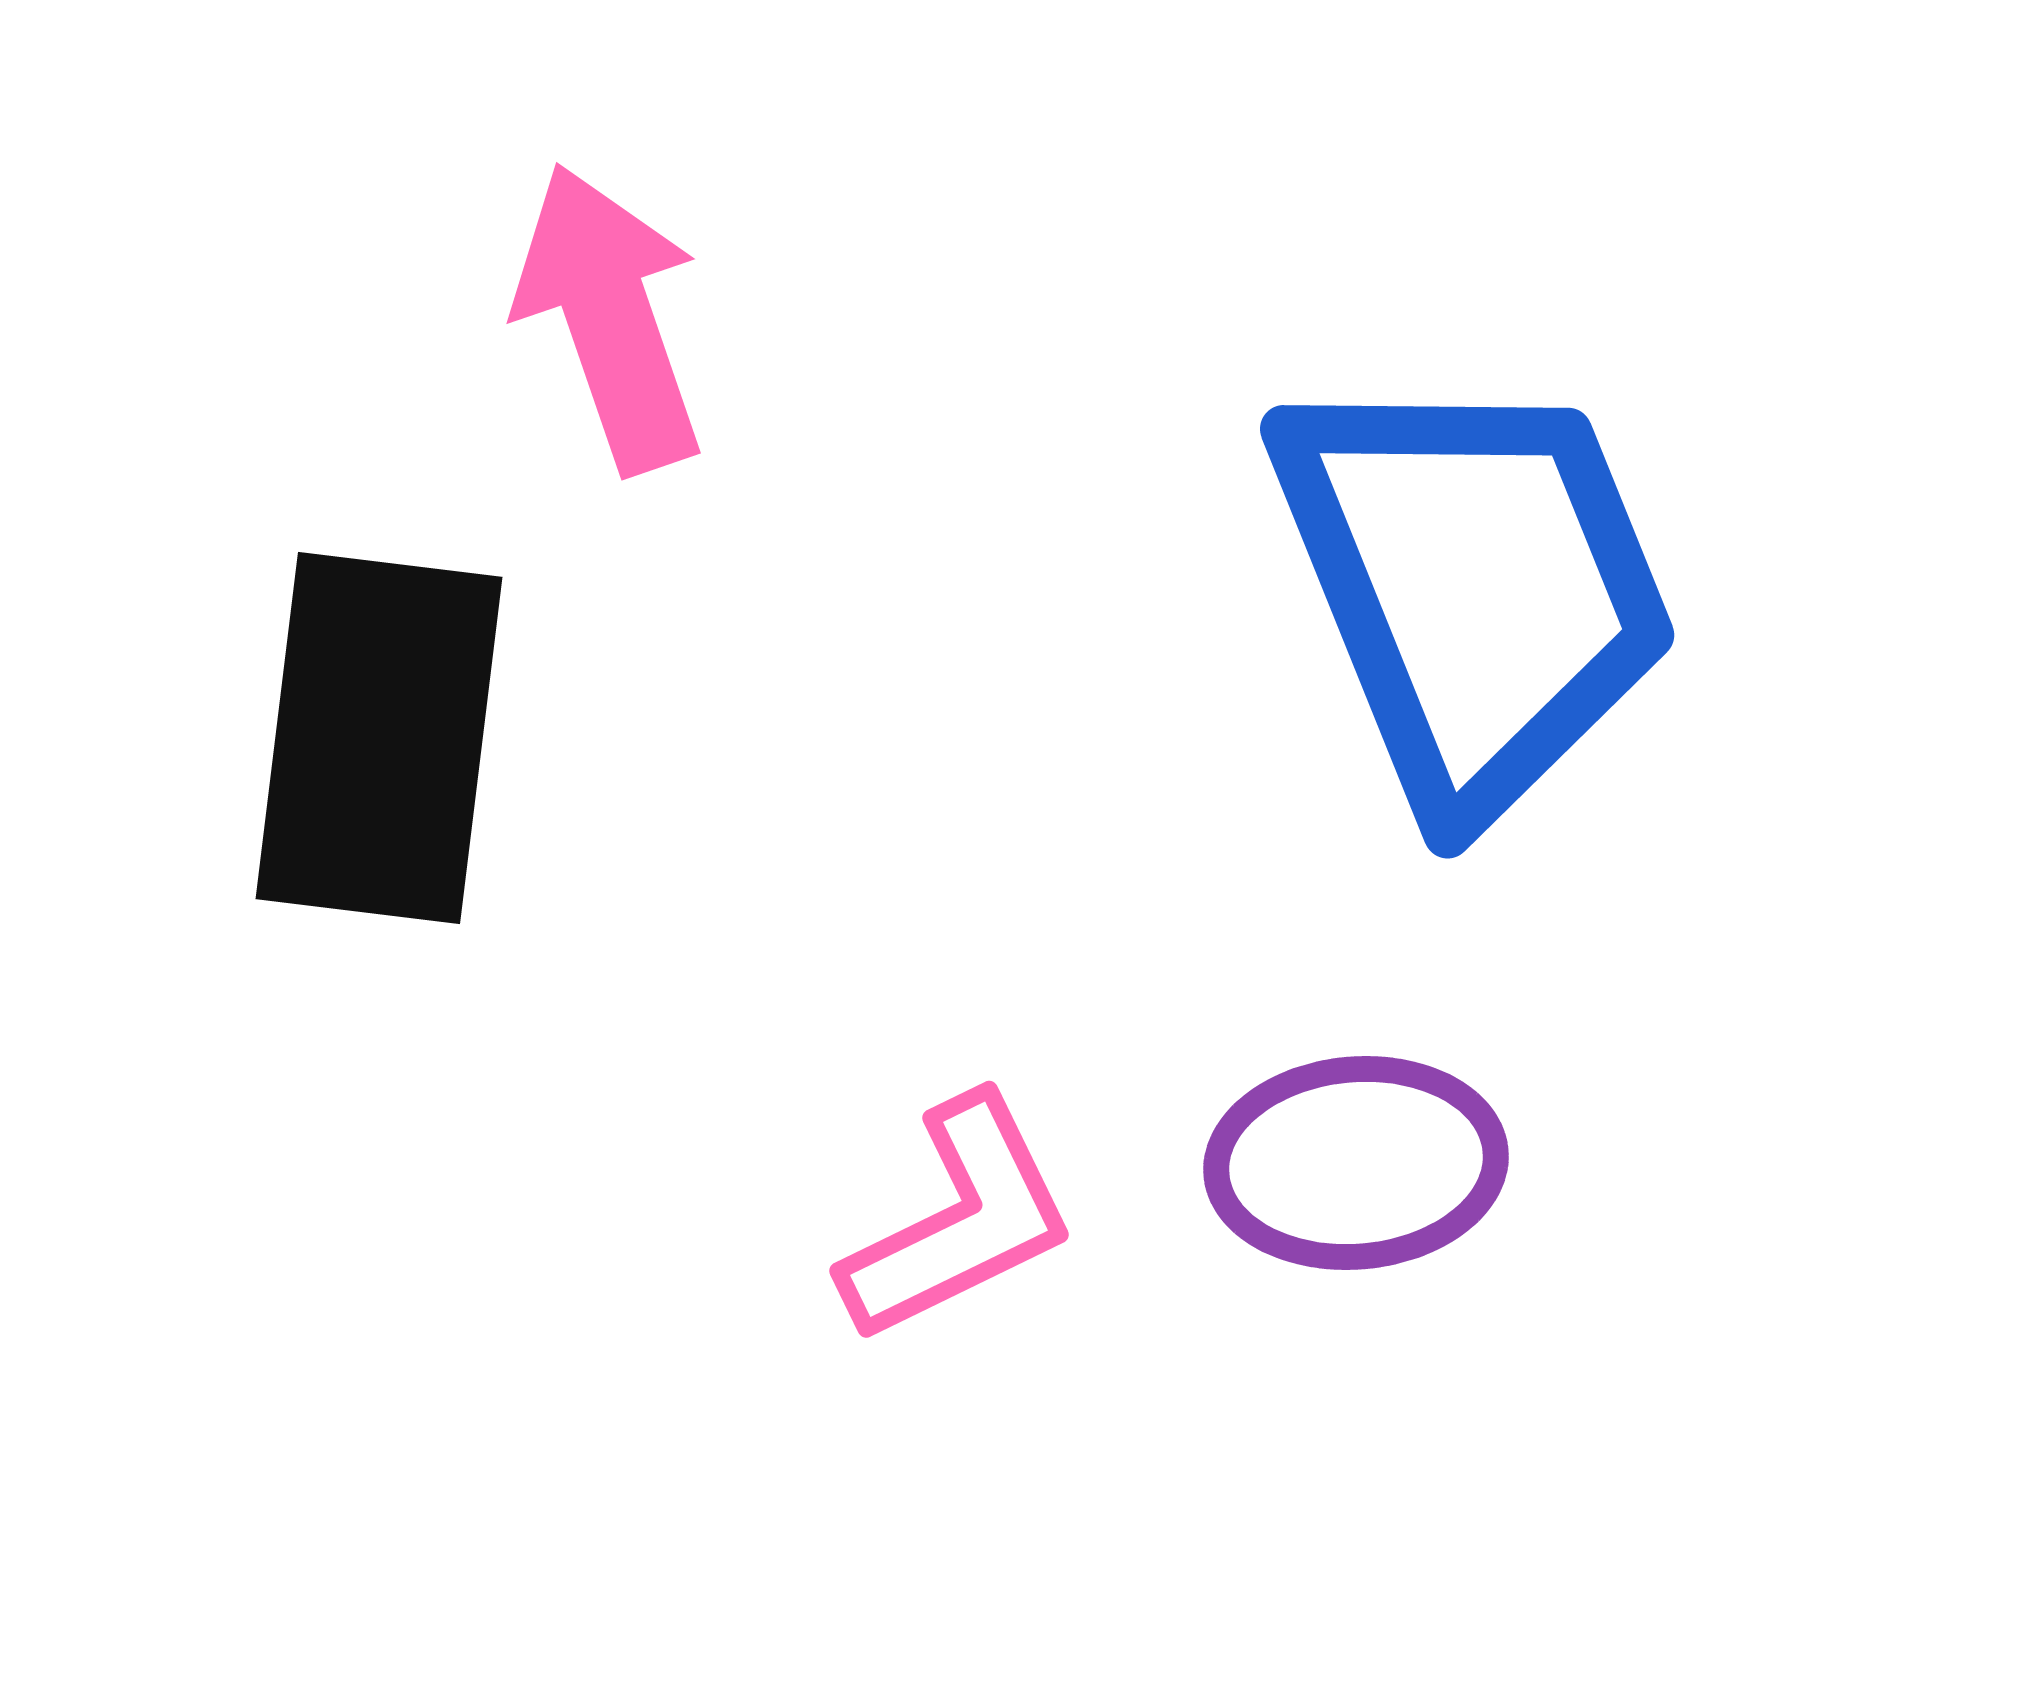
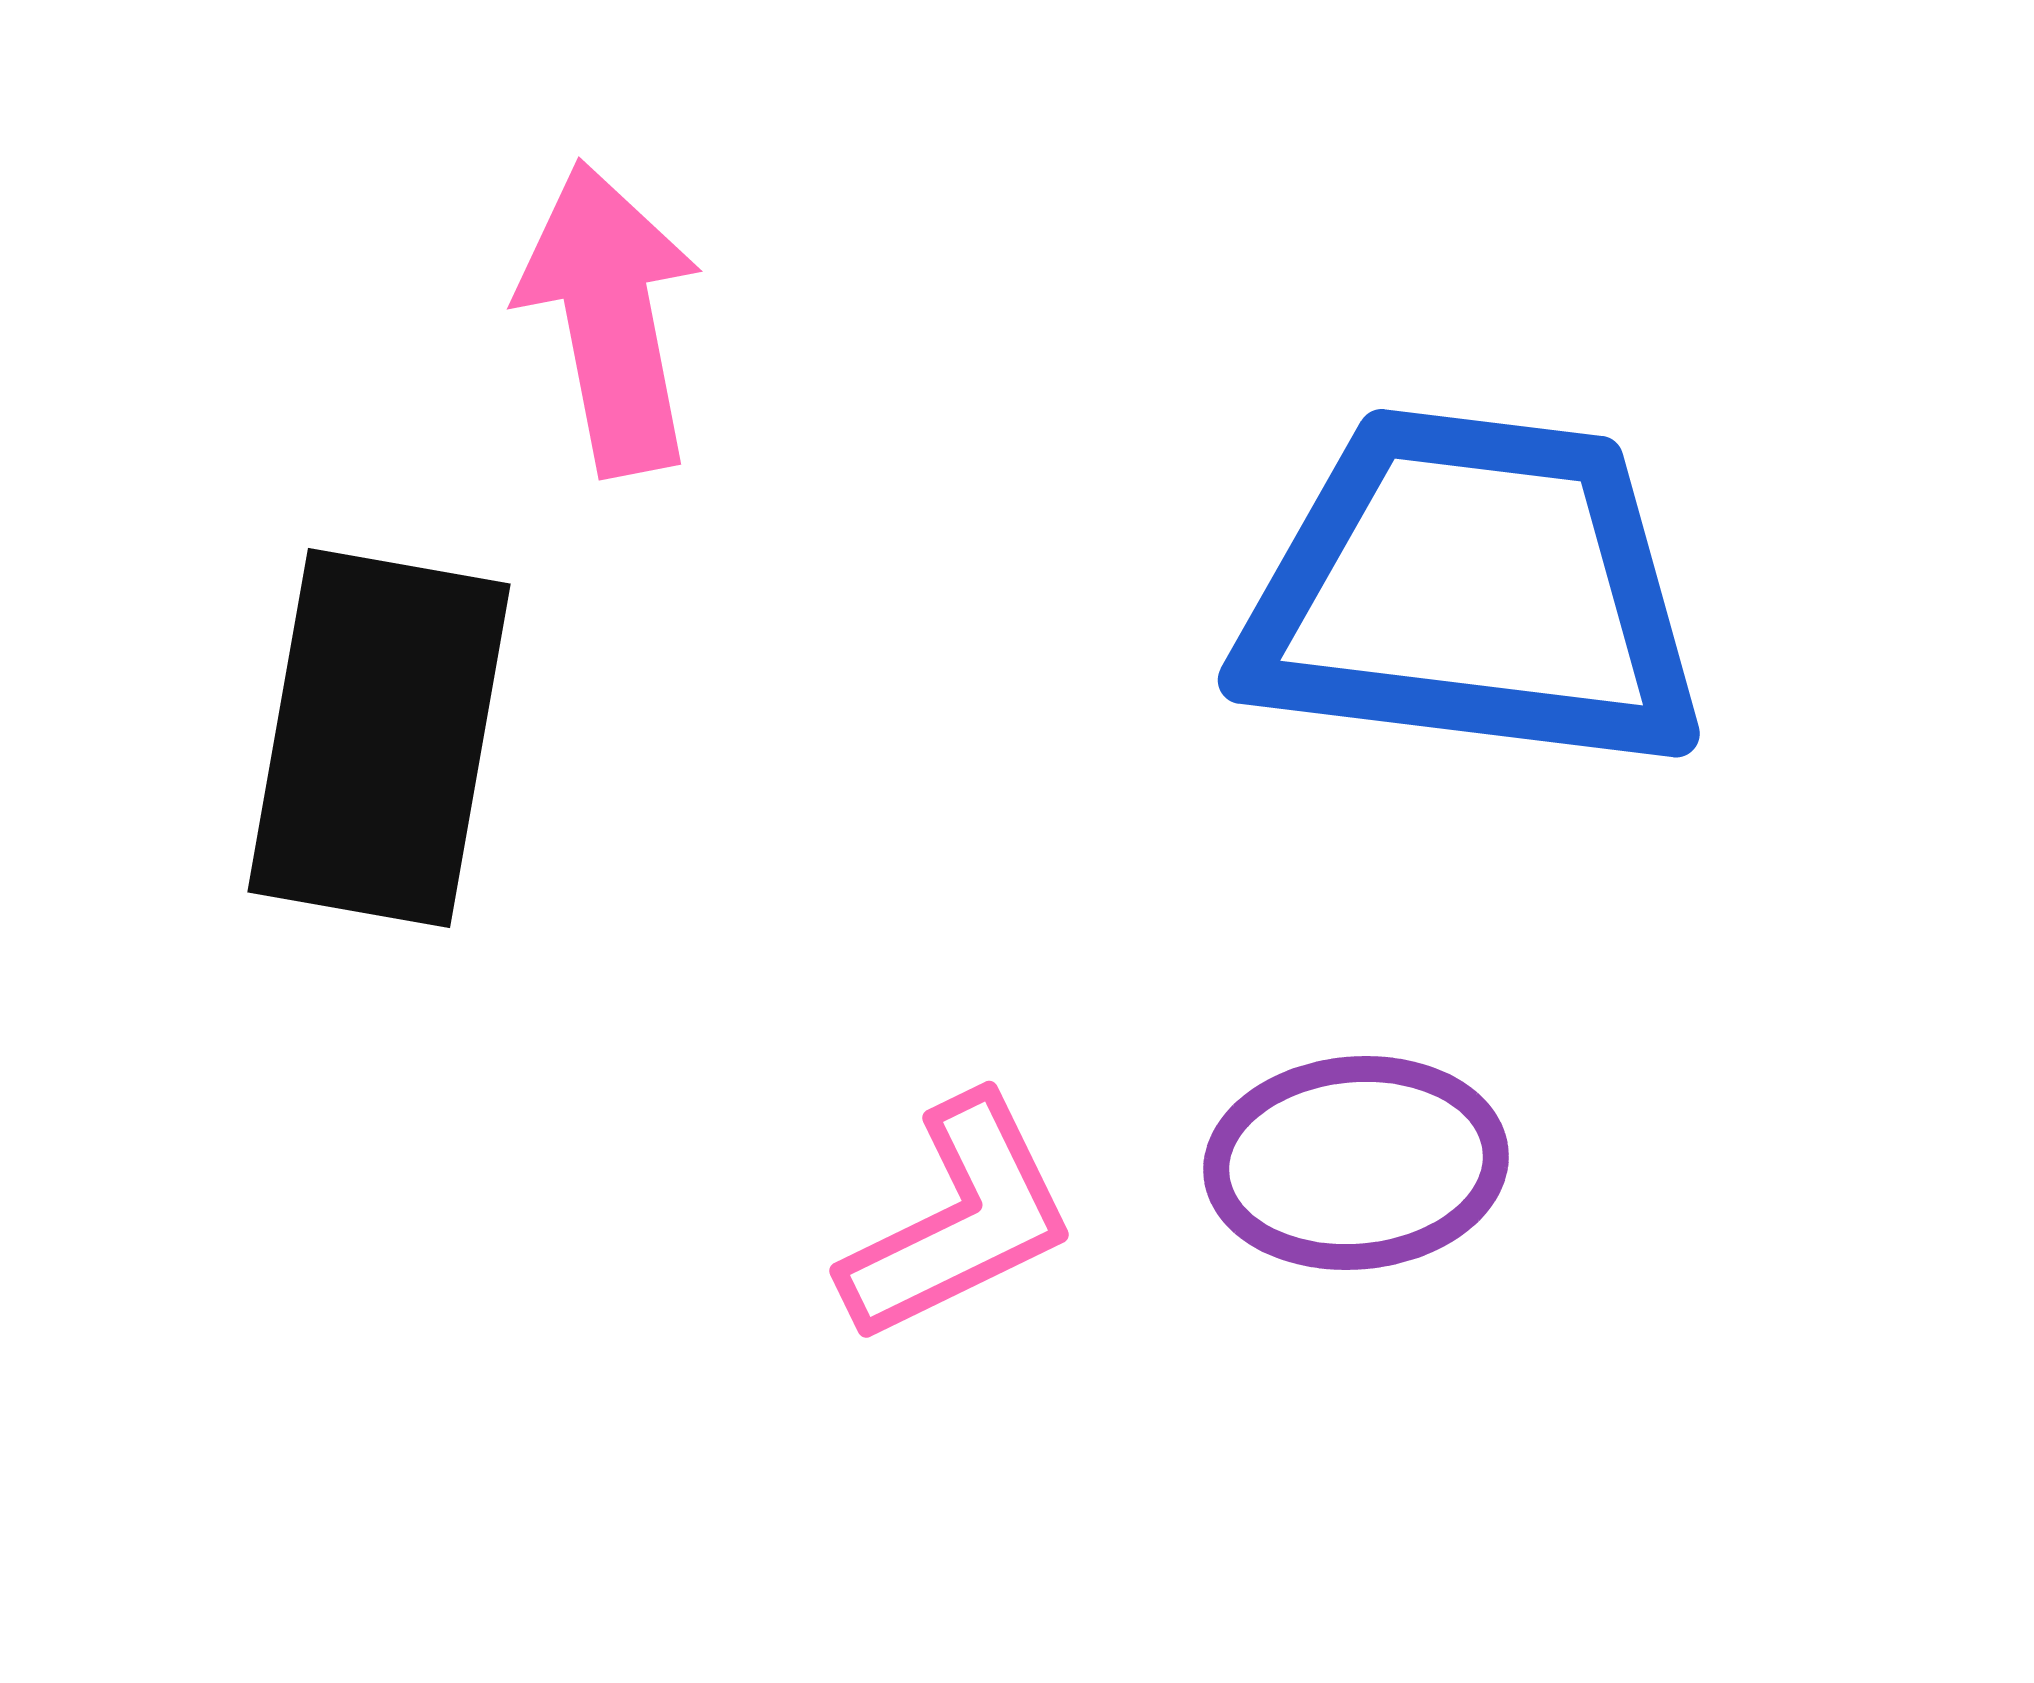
pink arrow: rotated 8 degrees clockwise
blue trapezoid: moved 1 px left, 3 px down; rotated 61 degrees counterclockwise
black rectangle: rotated 3 degrees clockwise
